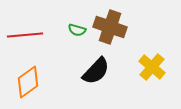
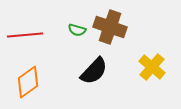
black semicircle: moved 2 px left
